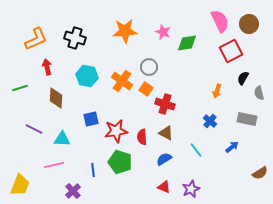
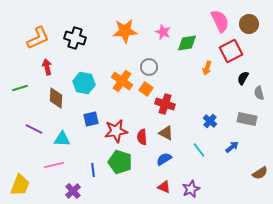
orange L-shape: moved 2 px right, 1 px up
cyan hexagon: moved 3 px left, 7 px down
orange arrow: moved 10 px left, 23 px up
cyan line: moved 3 px right
